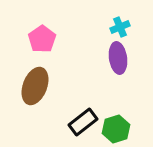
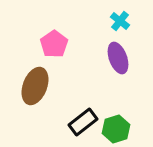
cyan cross: moved 6 px up; rotated 30 degrees counterclockwise
pink pentagon: moved 12 px right, 5 px down
purple ellipse: rotated 12 degrees counterclockwise
